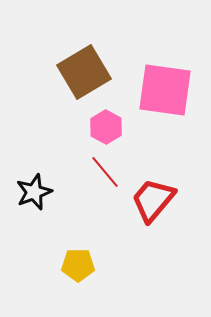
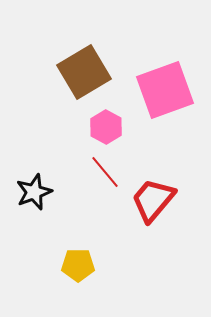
pink square: rotated 28 degrees counterclockwise
